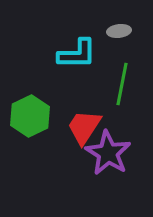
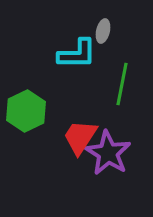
gray ellipse: moved 16 px left; rotated 70 degrees counterclockwise
green hexagon: moved 4 px left, 5 px up
red trapezoid: moved 4 px left, 10 px down
